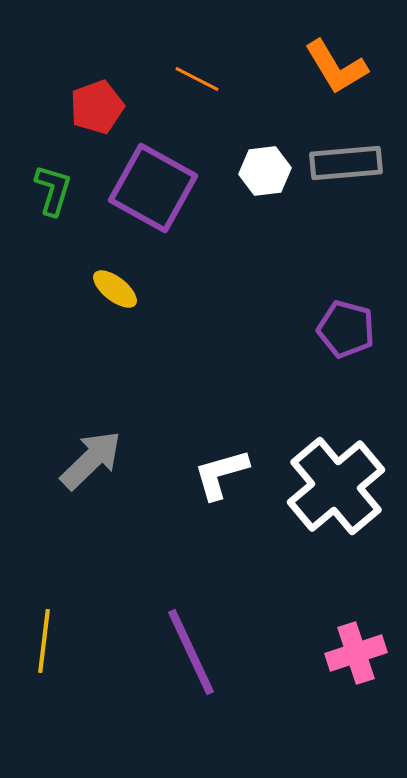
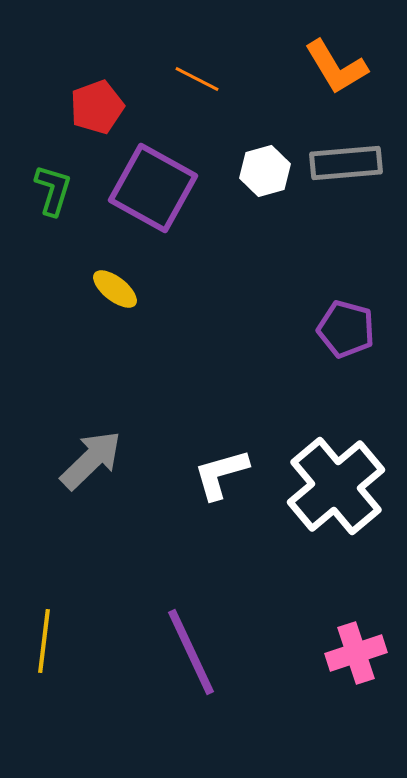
white hexagon: rotated 9 degrees counterclockwise
